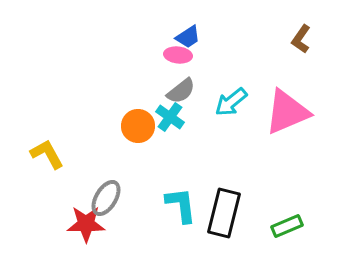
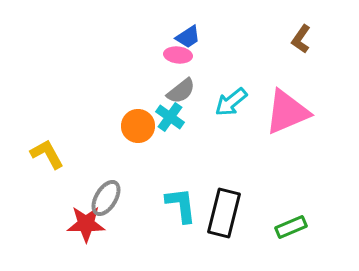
green rectangle: moved 4 px right, 1 px down
